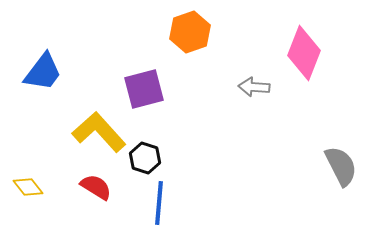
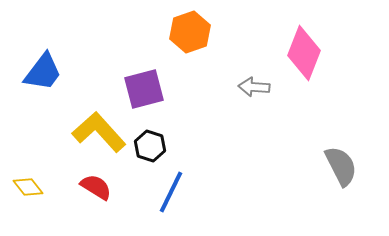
black hexagon: moved 5 px right, 12 px up
blue line: moved 12 px right, 11 px up; rotated 21 degrees clockwise
